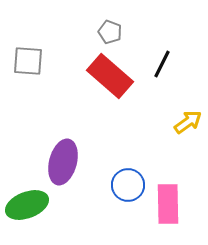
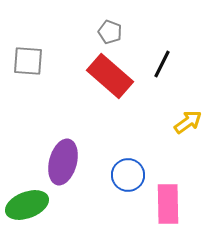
blue circle: moved 10 px up
